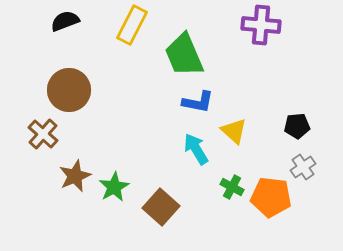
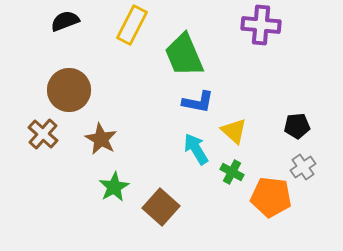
brown star: moved 26 px right, 37 px up; rotated 20 degrees counterclockwise
green cross: moved 15 px up
